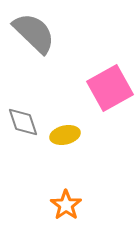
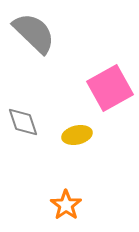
yellow ellipse: moved 12 px right
